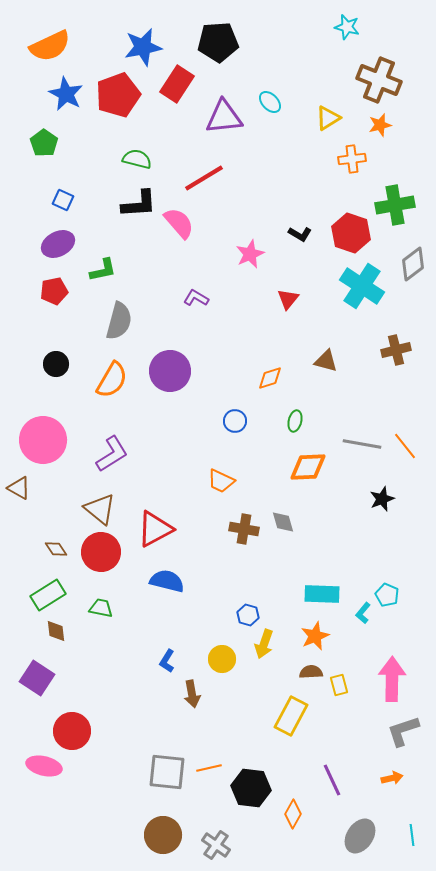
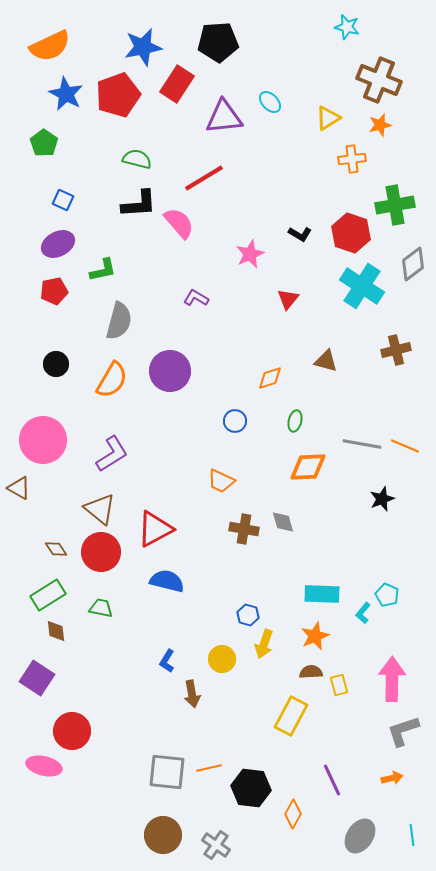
orange line at (405, 446): rotated 28 degrees counterclockwise
